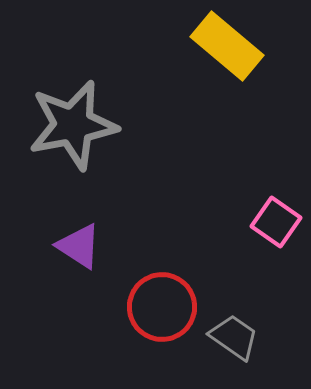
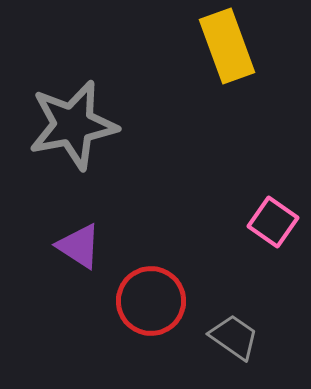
yellow rectangle: rotated 30 degrees clockwise
pink square: moved 3 px left
red circle: moved 11 px left, 6 px up
